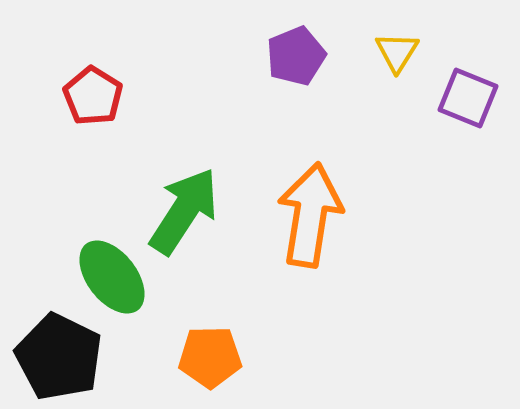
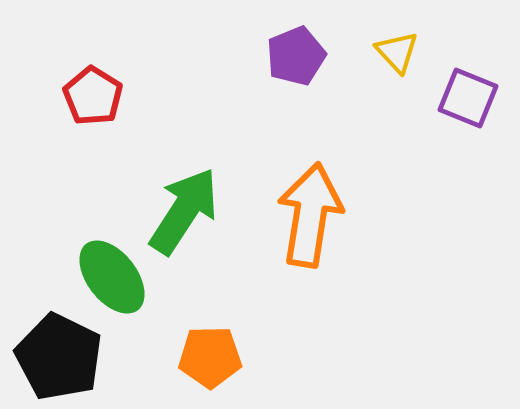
yellow triangle: rotated 15 degrees counterclockwise
